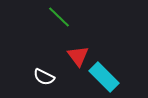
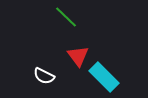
green line: moved 7 px right
white semicircle: moved 1 px up
